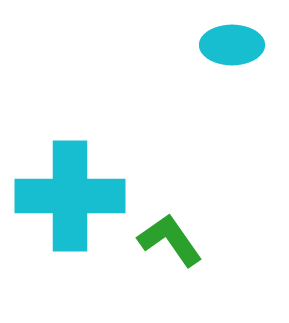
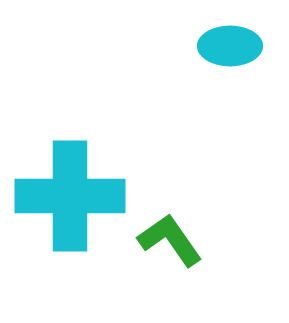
cyan ellipse: moved 2 px left, 1 px down
